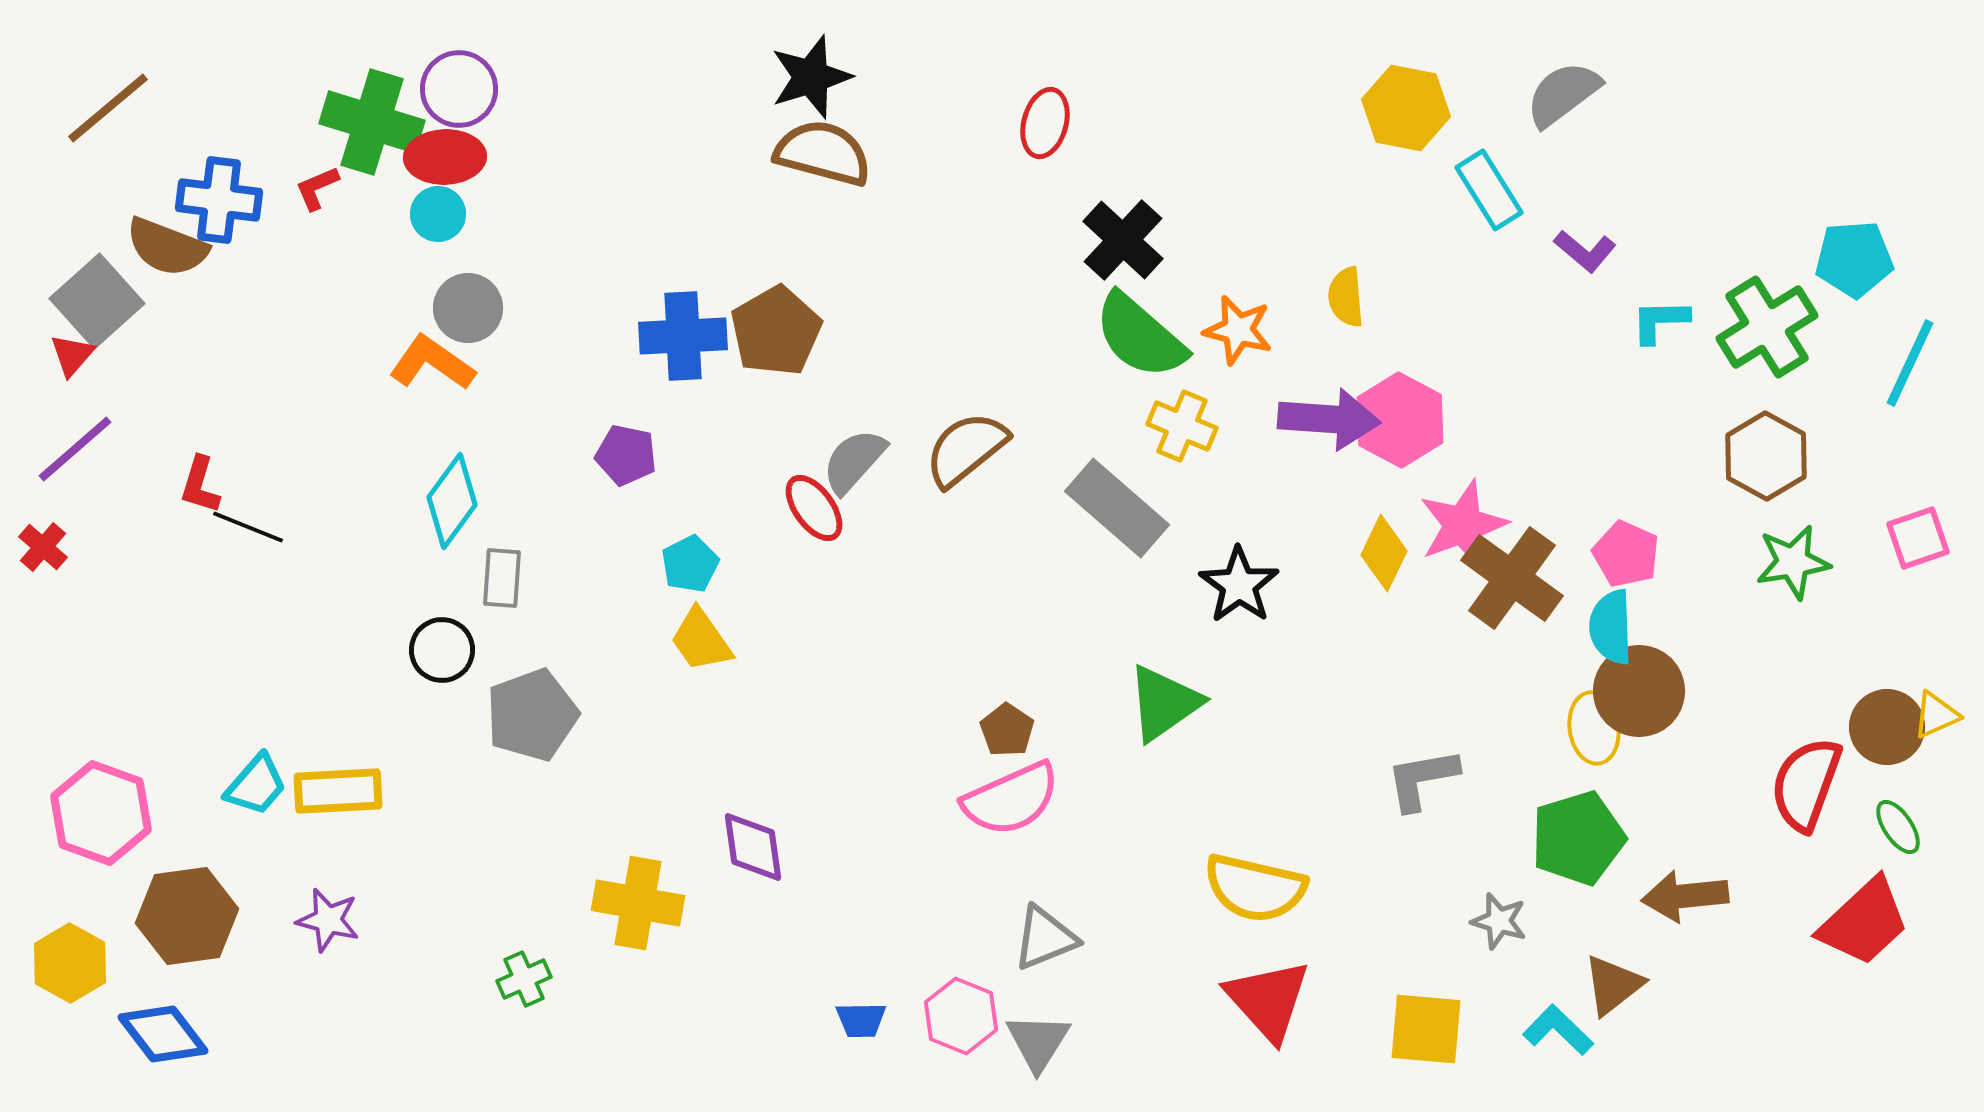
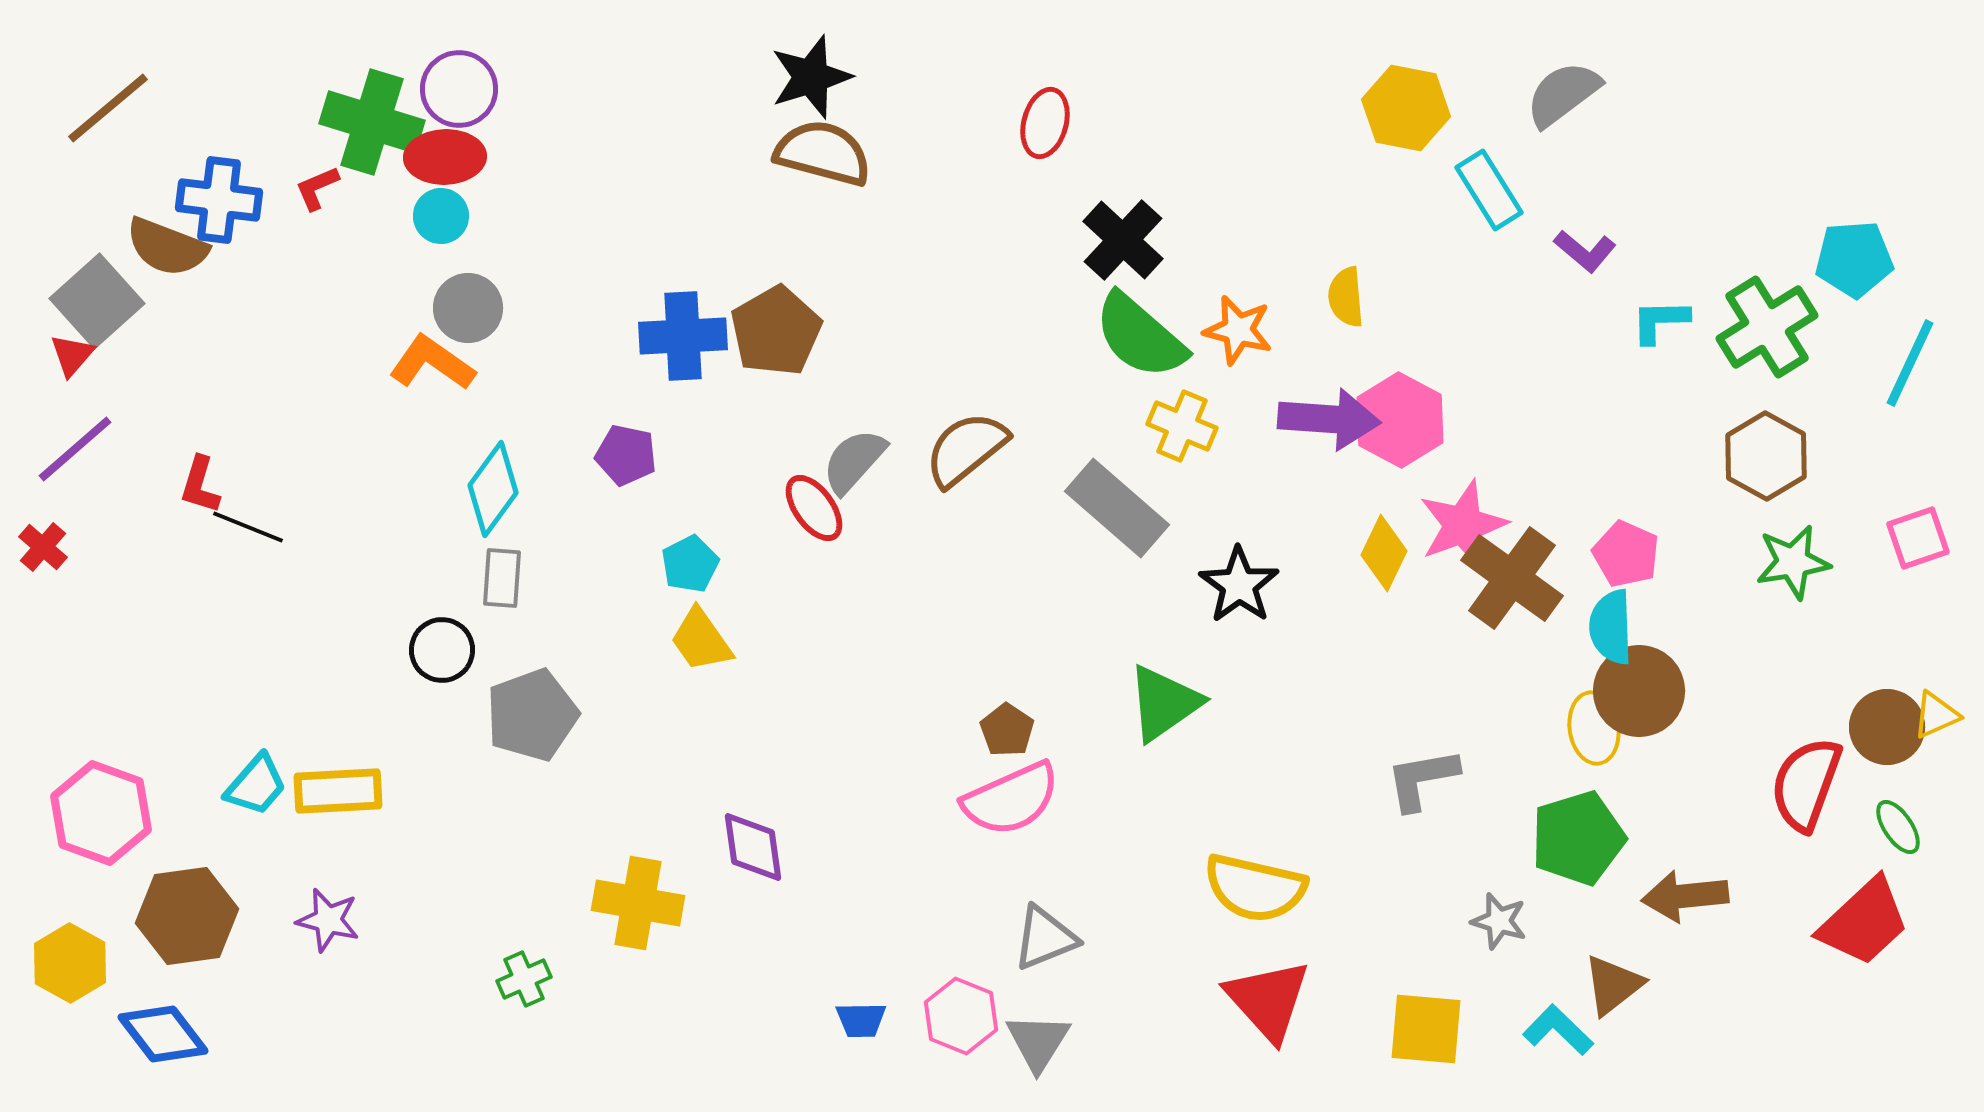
cyan circle at (438, 214): moved 3 px right, 2 px down
cyan diamond at (452, 501): moved 41 px right, 12 px up
